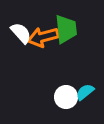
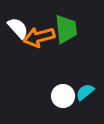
white semicircle: moved 3 px left, 5 px up
orange arrow: moved 4 px left
white circle: moved 3 px left, 1 px up
